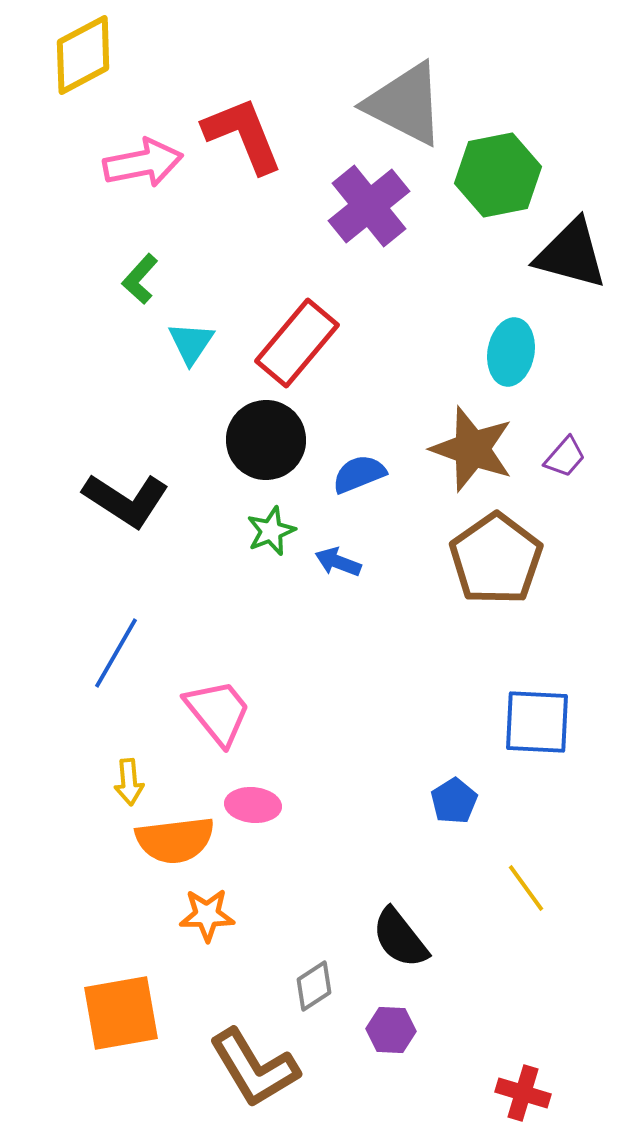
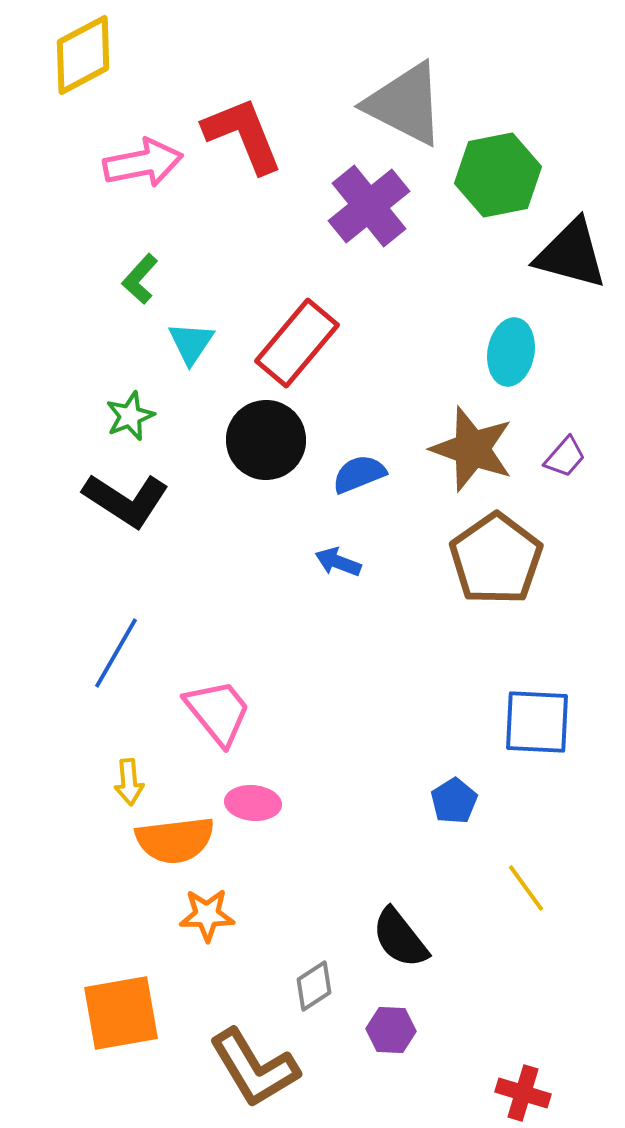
green star: moved 141 px left, 115 px up
pink ellipse: moved 2 px up
